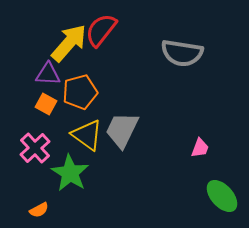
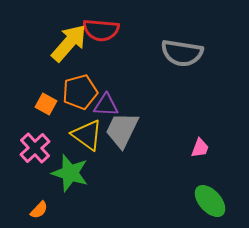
red semicircle: rotated 123 degrees counterclockwise
purple triangle: moved 58 px right, 31 px down
green star: rotated 15 degrees counterclockwise
green ellipse: moved 12 px left, 5 px down
orange semicircle: rotated 18 degrees counterclockwise
